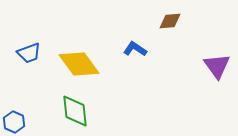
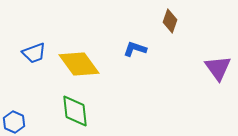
brown diamond: rotated 65 degrees counterclockwise
blue L-shape: rotated 15 degrees counterclockwise
blue trapezoid: moved 5 px right
purple triangle: moved 1 px right, 2 px down
